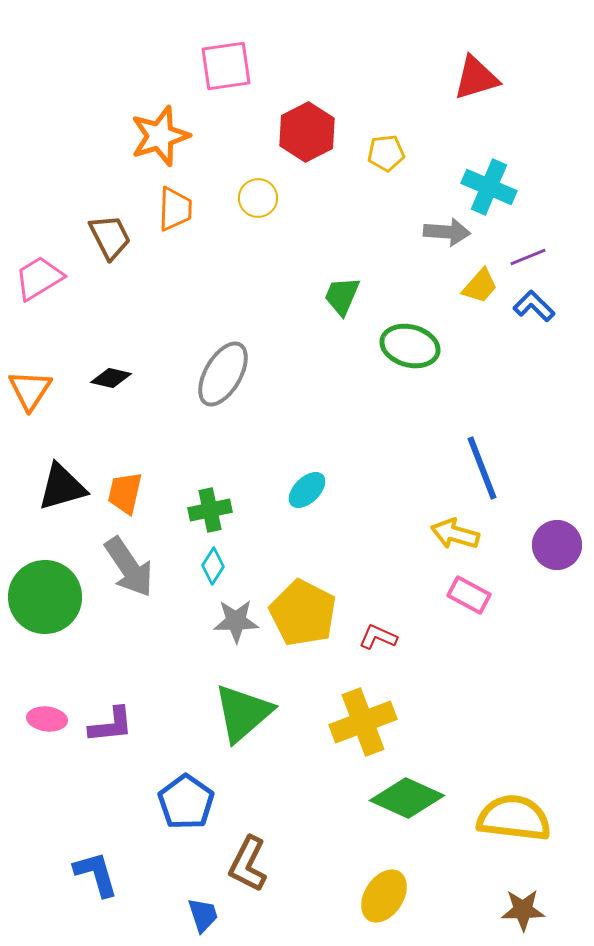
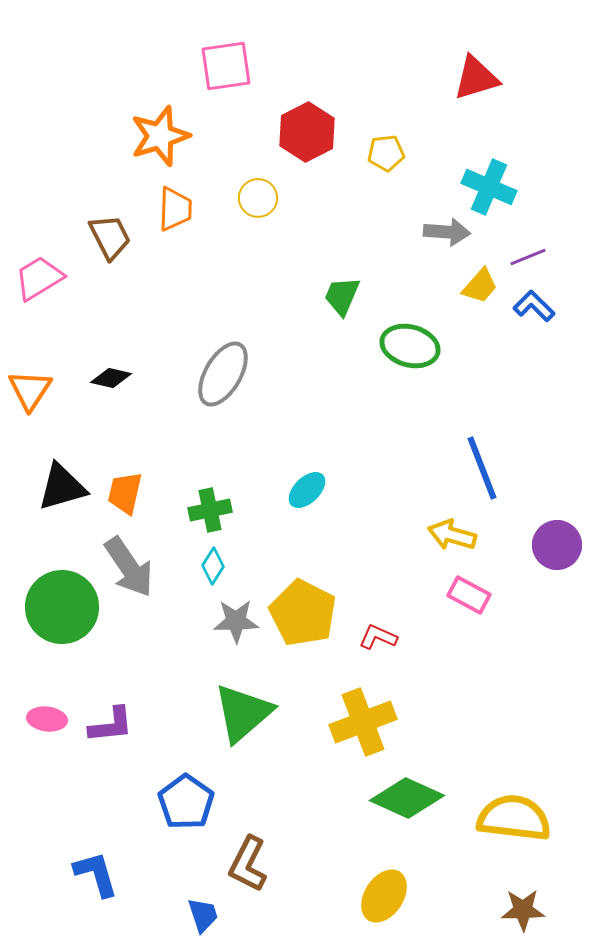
yellow arrow at (455, 534): moved 3 px left, 1 px down
green circle at (45, 597): moved 17 px right, 10 px down
